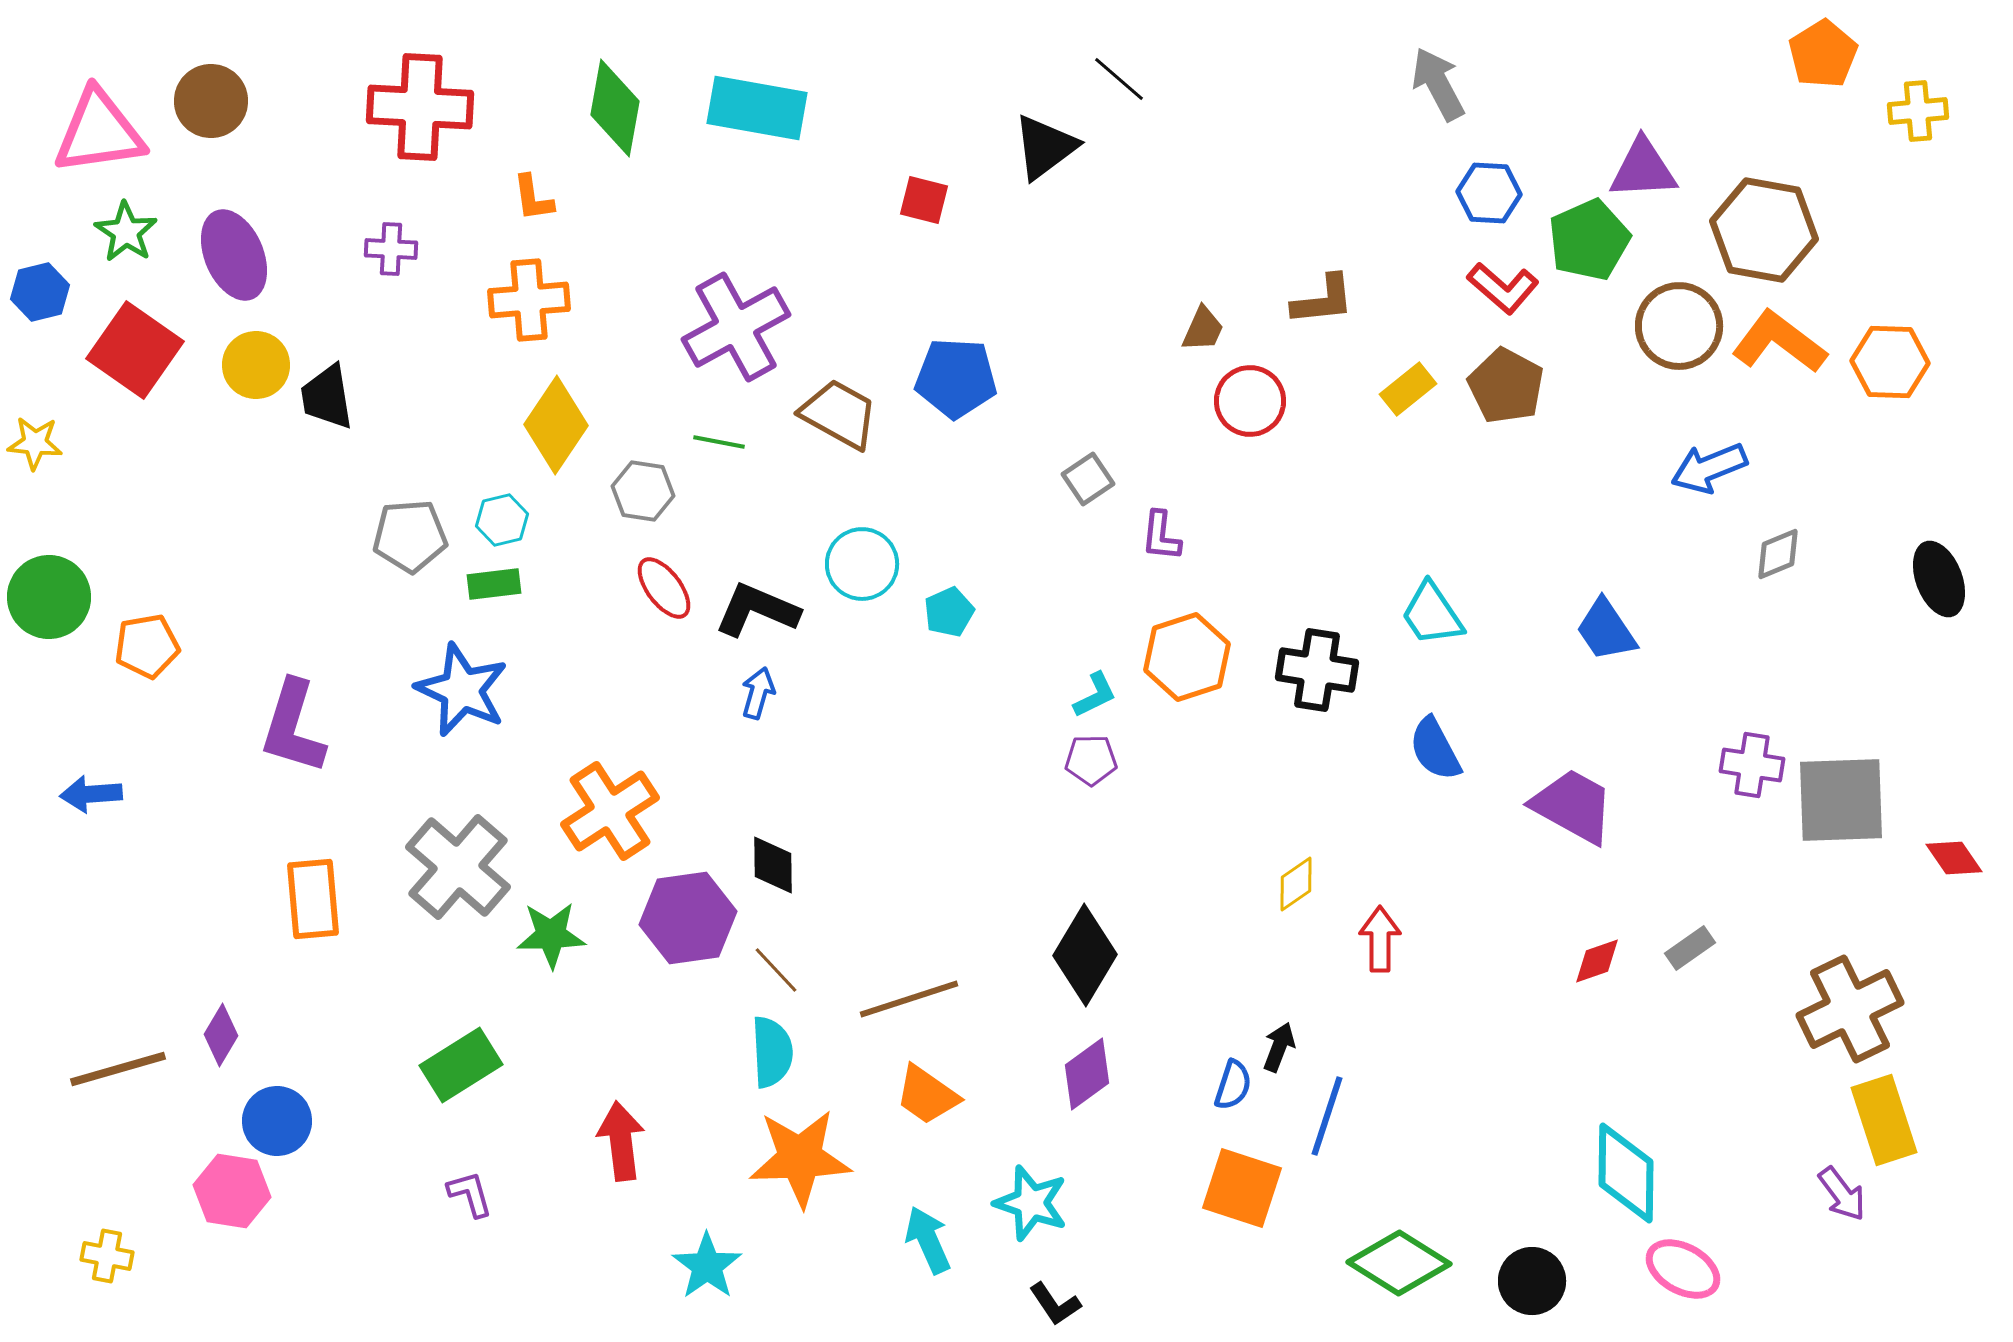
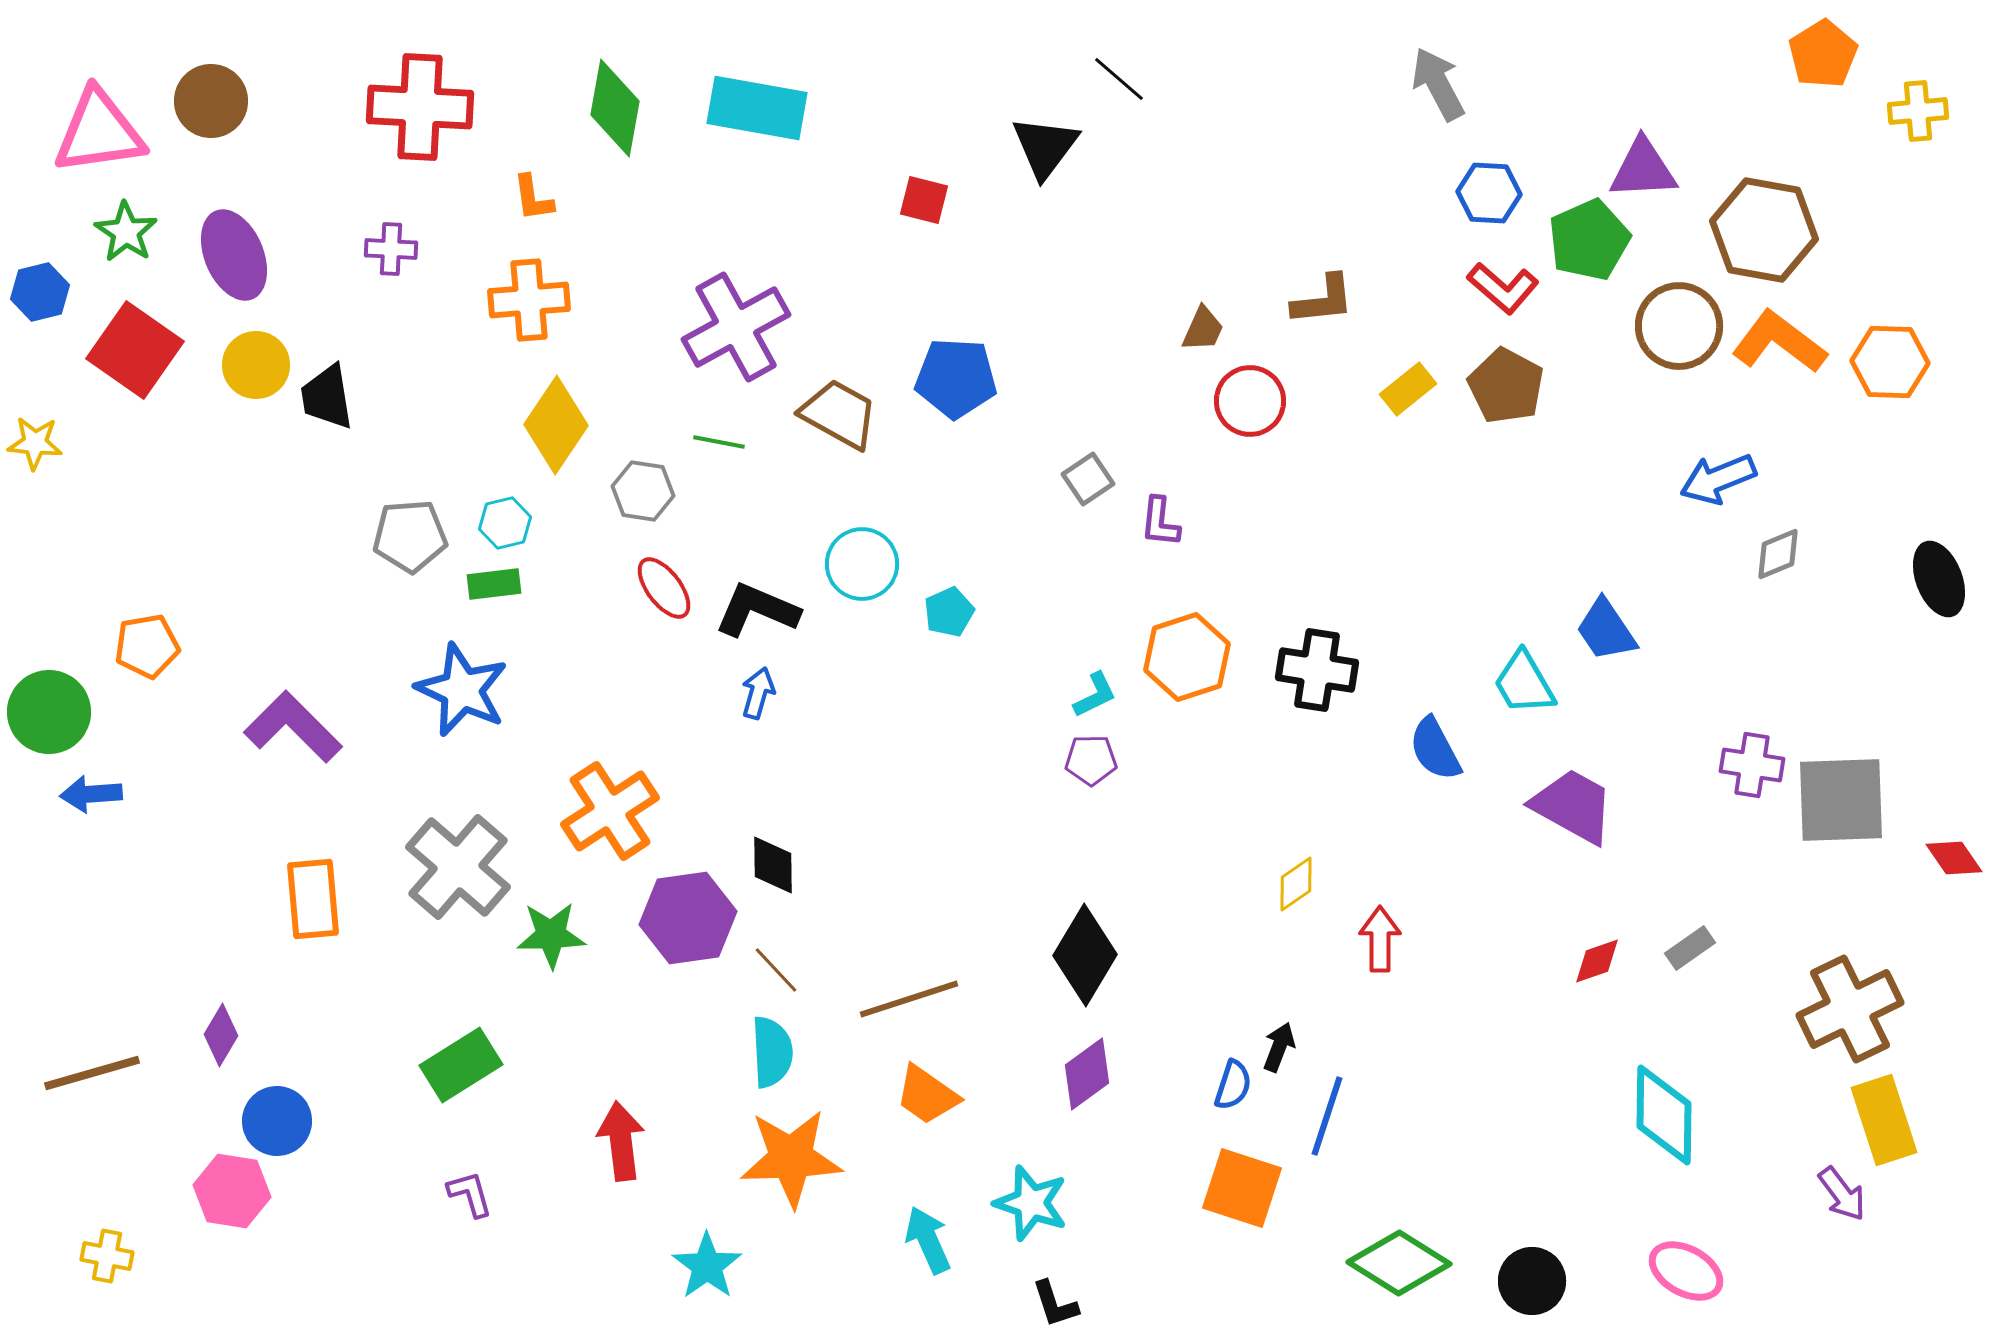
black triangle at (1045, 147): rotated 16 degrees counterclockwise
blue arrow at (1709, 468): moved 9 px right, 11 px down
cyan hexagon at (502, 520): moved 3 px right, 3 px down
purple L-shape at (1161, 536): moved 1 px left, 14 px up
green circle at (49, 597): moved 115 px down
cyan trapezoid at (1432, 614): moved 92 px right, 69 px down; rotated 4 degrees clockwise
purple L-shape at (293, 727): rotated 118 degrees clockwise
brown line at (118, 1069): moved 26 px left, 4 px down
orange star at (800, 1158): moved 9 px left
cyan diamond at (1626, 1173): moved 38 px right, 58 px up
pink ellipse at (1683, 1269): moved 3 px right, 2 px down
black L-shape at (1055, 1304): rotated 16 degrees clockwise
